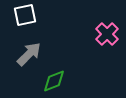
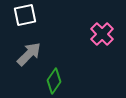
pink cross: moved 5 px left
green diamond: rotated 35 degrees counterclockwise
